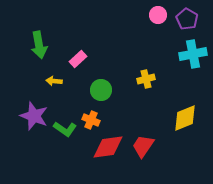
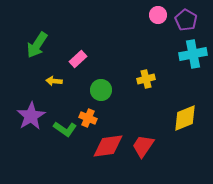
purple pentagon: moved 1 px left, 1 px down
green arrow: moved 2 px left; rotated 44 degrees clockwise
purple star: moved 3 px left; rotated 20 degrees clockwise
orange cross: moved 3 px left, 2 px up
red diamond: moved 1 px up
